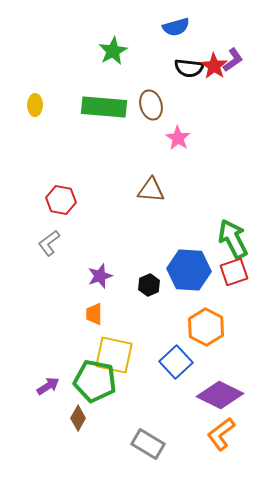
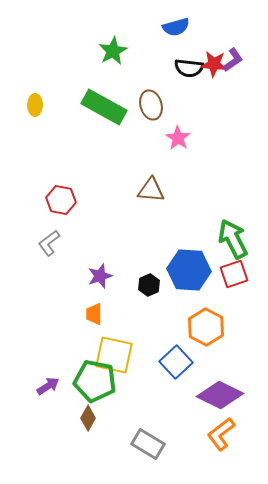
red star: moved 2 px up; rotated 28 degrees counterclockwise
green rectangle: rotated 24 degrees clockwise
red square: moved 2 px down
brown diamond: moved 10 px right
